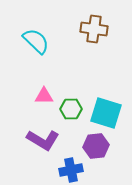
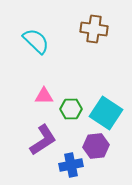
cyan square: rotated 16 degrees clockwise
purple L-shape: rotated 64 degrees counterclockwise
blue cross: moved 5 px up
